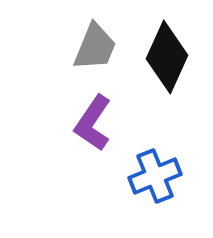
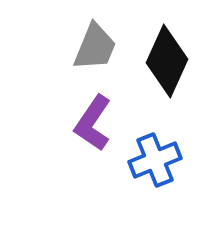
black diamond: moved 4 px down
blue cross: moved 16 px up
